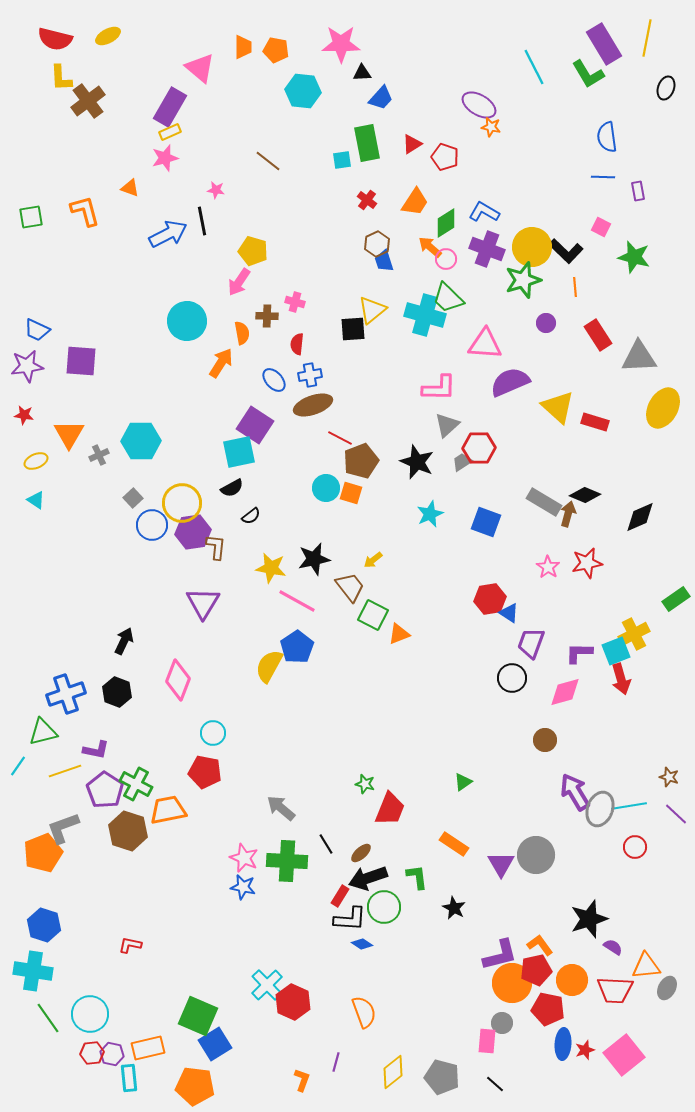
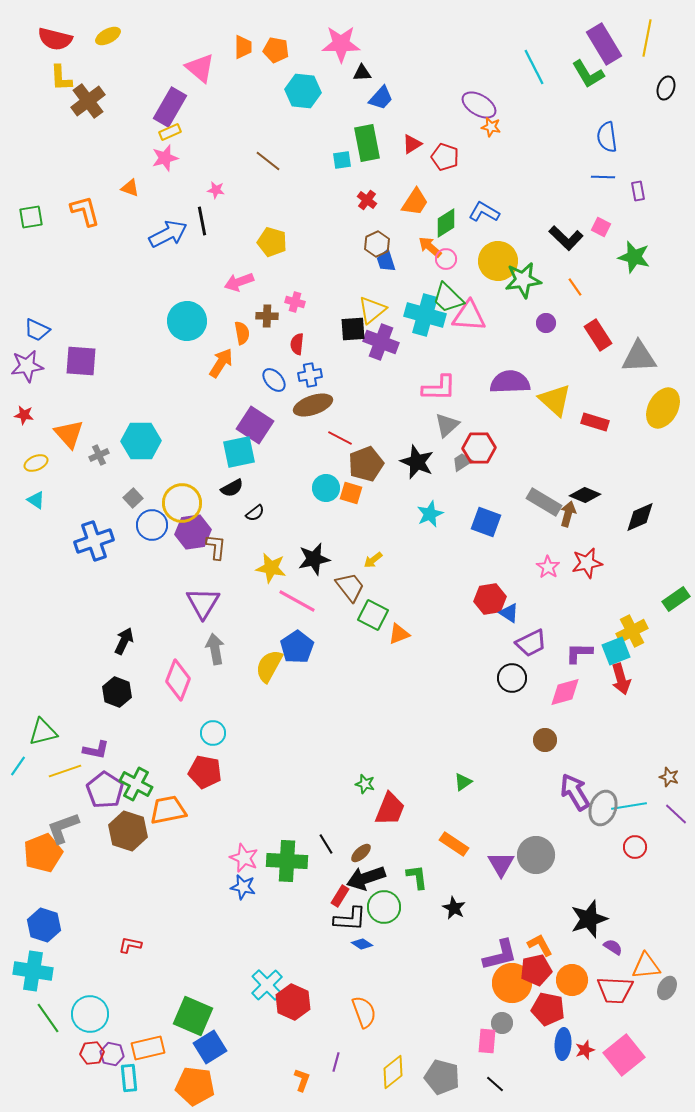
yellow circle at (532, 247): moved 34 px left, 14 px down
purple cross at (487, 249): moved 106 px left, 93 px down
yellow pentagon at (253, 251): moved 19 px right, 9 px up
black L-shape at (566, 251): moved 13 px up
blue trapezoid at (384, 261): moved 2 px right
green star at (523, 280): rotated 9 degrees clockwise
pink arrow at (239, 282): rotated 36 degrees clockwise
orange line at (575, 287): rotated 30 degrees counterclockwise
pink triangle at (485, 344): moved 16 px left, 28 px up
purple semicircle at (510, 382): rotated 21 degrees clockwise
yellow triangle at (558, 407): moved 3 px left, 7 px up
orange triangle at (69, 434): rotated 12 degrees counterclockwise
yellow ellipse at (36, 461): moved 2 px down
brown pentagon at (361, 461): moved 5 px right, 3 px down
black semicircle at (251, 516): moved 4 px right, 3 px up
yellow cross at (634, 634): moved 2 px left, 3 px up
purple trapezoid at (531, 643): rotated 136 degrees counterclockwise
blue cross at (66, 694): moved 28 px right, 153 px up
gray arrow at (281, 808): moved 66 px left, 159 px up; rotated 40 degrees clockwise
gray ellipse at (600, 809): moved 3 px right, 1 px up
black arrow at (368, 878): moved 2 px left
orange L-shape at (540, 945): rotated 8 degrees clockwise
green square at (198, 1016): moved 5 px left
blue square at (215, 1044): moved 5 px left, 3 px down
